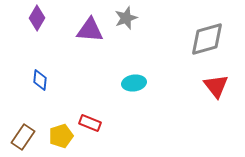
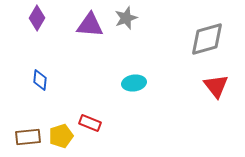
purple triangle: moved 5 px up
brown rectangle: moved 5 px right; rotated 50 degrees clockwise
